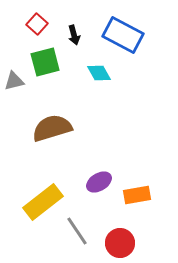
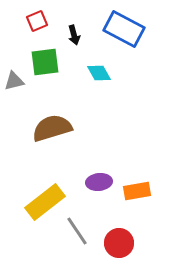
red square: moved 3 px up; rotated 25 degrees clockwise
blue rectangle: moved 1 px right, 6 px up
green square: rotated 8 degrees clockwise
purple ellipse: rotated 25 degrees clockwise
orange rectangle: moved 4 px up
yellow rectangle: moved 2 px right
red circle: moved 1 px left
